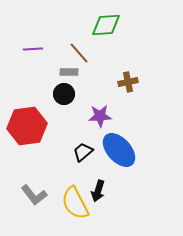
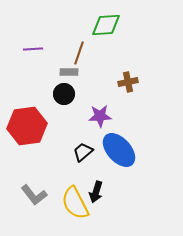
brown line: rotated 60 degrees clockwise
black arrow: moved 2 px left, 1 px down
